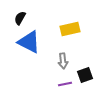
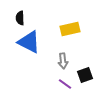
black semicircle: rotated 32 degrees counterclockwise
purple line: rotated 48 degrees clockwise
